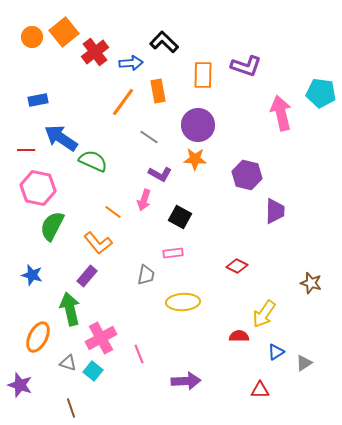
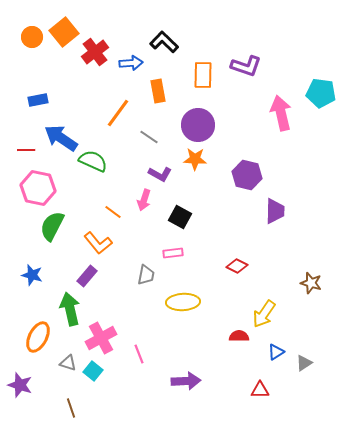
orange line at (123, 102): moved 5 px left, 11 px down
